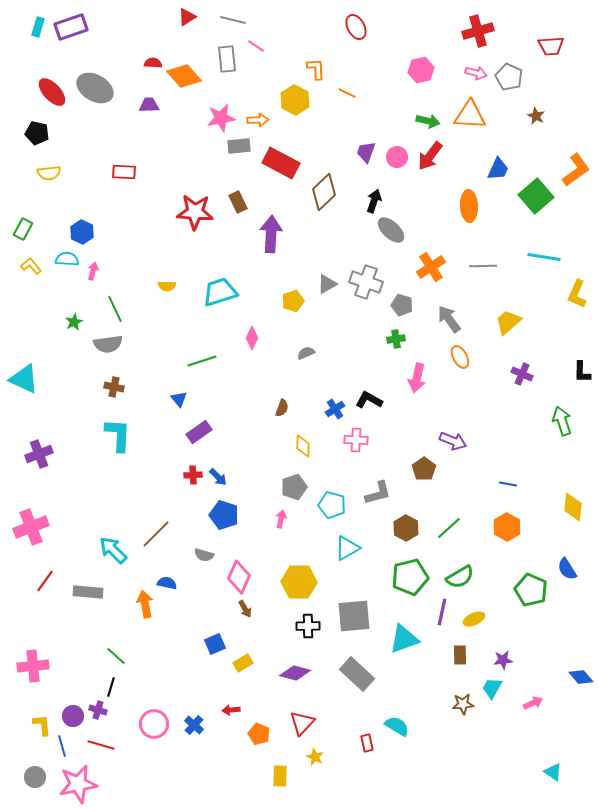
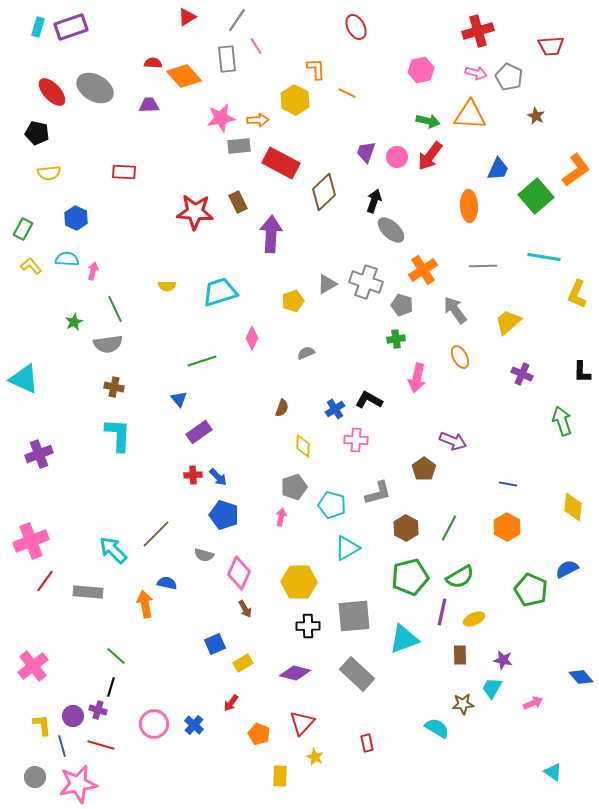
gray line at (233, 20): moved 4 px right; rotated 70 degrees counterclockwise
pink line at (256, 46): rotated 24 degrees clockwise
blue hexagon at (82, 232): moved 6 px left, 14 px up
orange cross at (431, 267): moved 8 px left, 3 px down
gray arrow at (449, 319): moved 6 px right, 9 px up
pink arrow at (281, 519): moved 2 px up
pink cross at (31, 527): moved 14 px down
green line at (449, 528): rotated 20 degrees counterclockwise
blue semicircle at (567, 569): rotated 95 degrees clockwise
pink diamond at (239, 577): moved 4 px up
purple star at (503, 660): rotated 18 degrees clockwise
pink cross at (33, 666): rotated 32 degrees counterclockwise
red arrow at (231, 710): moved 7 px up; rotated 48 degrees counterclockwise
cyan semicircle at (397, 726): moved 40 px right, 2 px down
